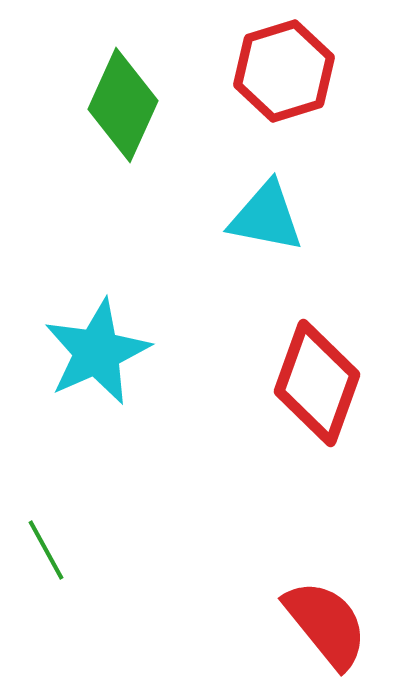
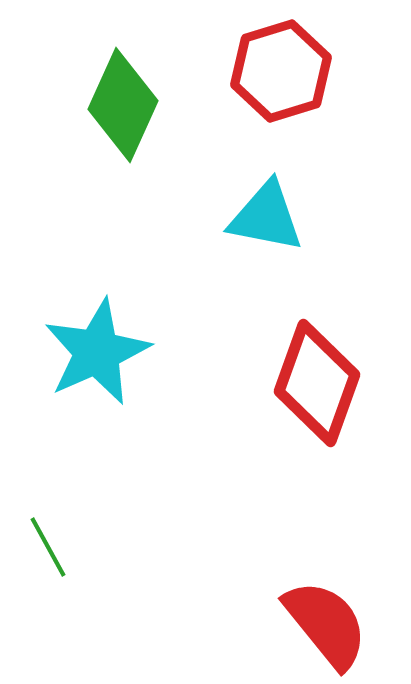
red hexagon: moved 3 px left
green line: moved 2 px right, 3 px up
